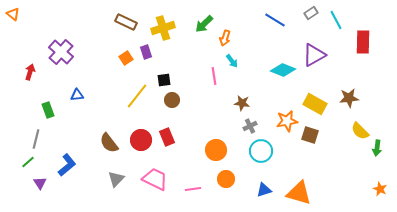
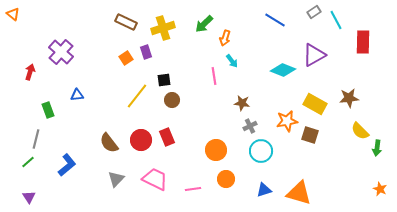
gray rectangle at (311, 13): moved 3 px right, 1 px up
purple triangle at (40, 183): moved 11 px left, 14 px down
